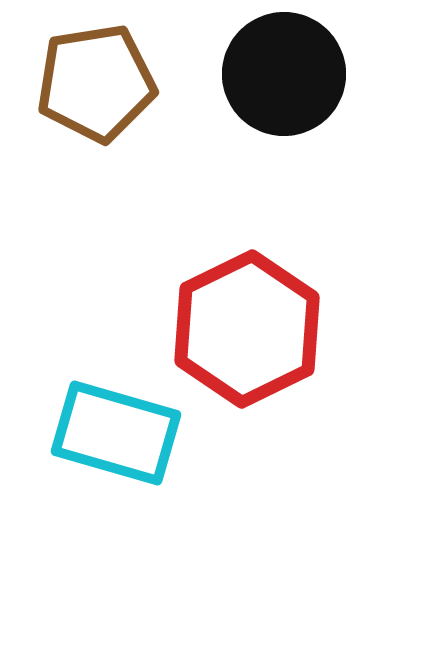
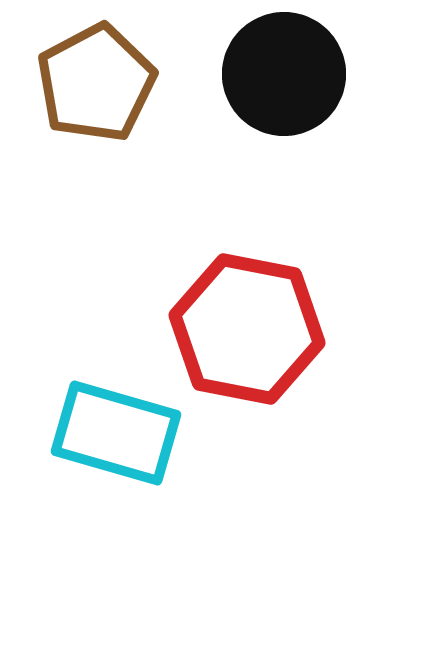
brown pentagon: rotated 19 degrees counterclockwise
red hexagon: rotated 23 degrees counterclockwise
